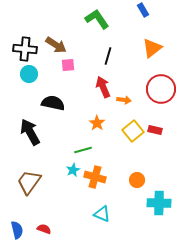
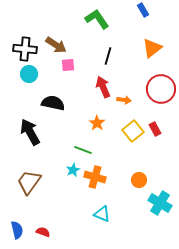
red rectangle: moved 1 px up; rotated 48 degrees clockwise
green line: rotated 36 degrees clockwise
orange circle: moved 2 px right
cyan cross: moved 1 px right; rotated 30 degrees clockwise
red semicircle: moved 1 px left, 3 px down
